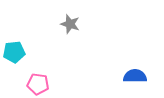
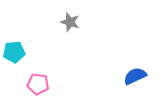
gray star: moved 2 px up
blue semicircle: rotated 25 degrees counterclockwise
